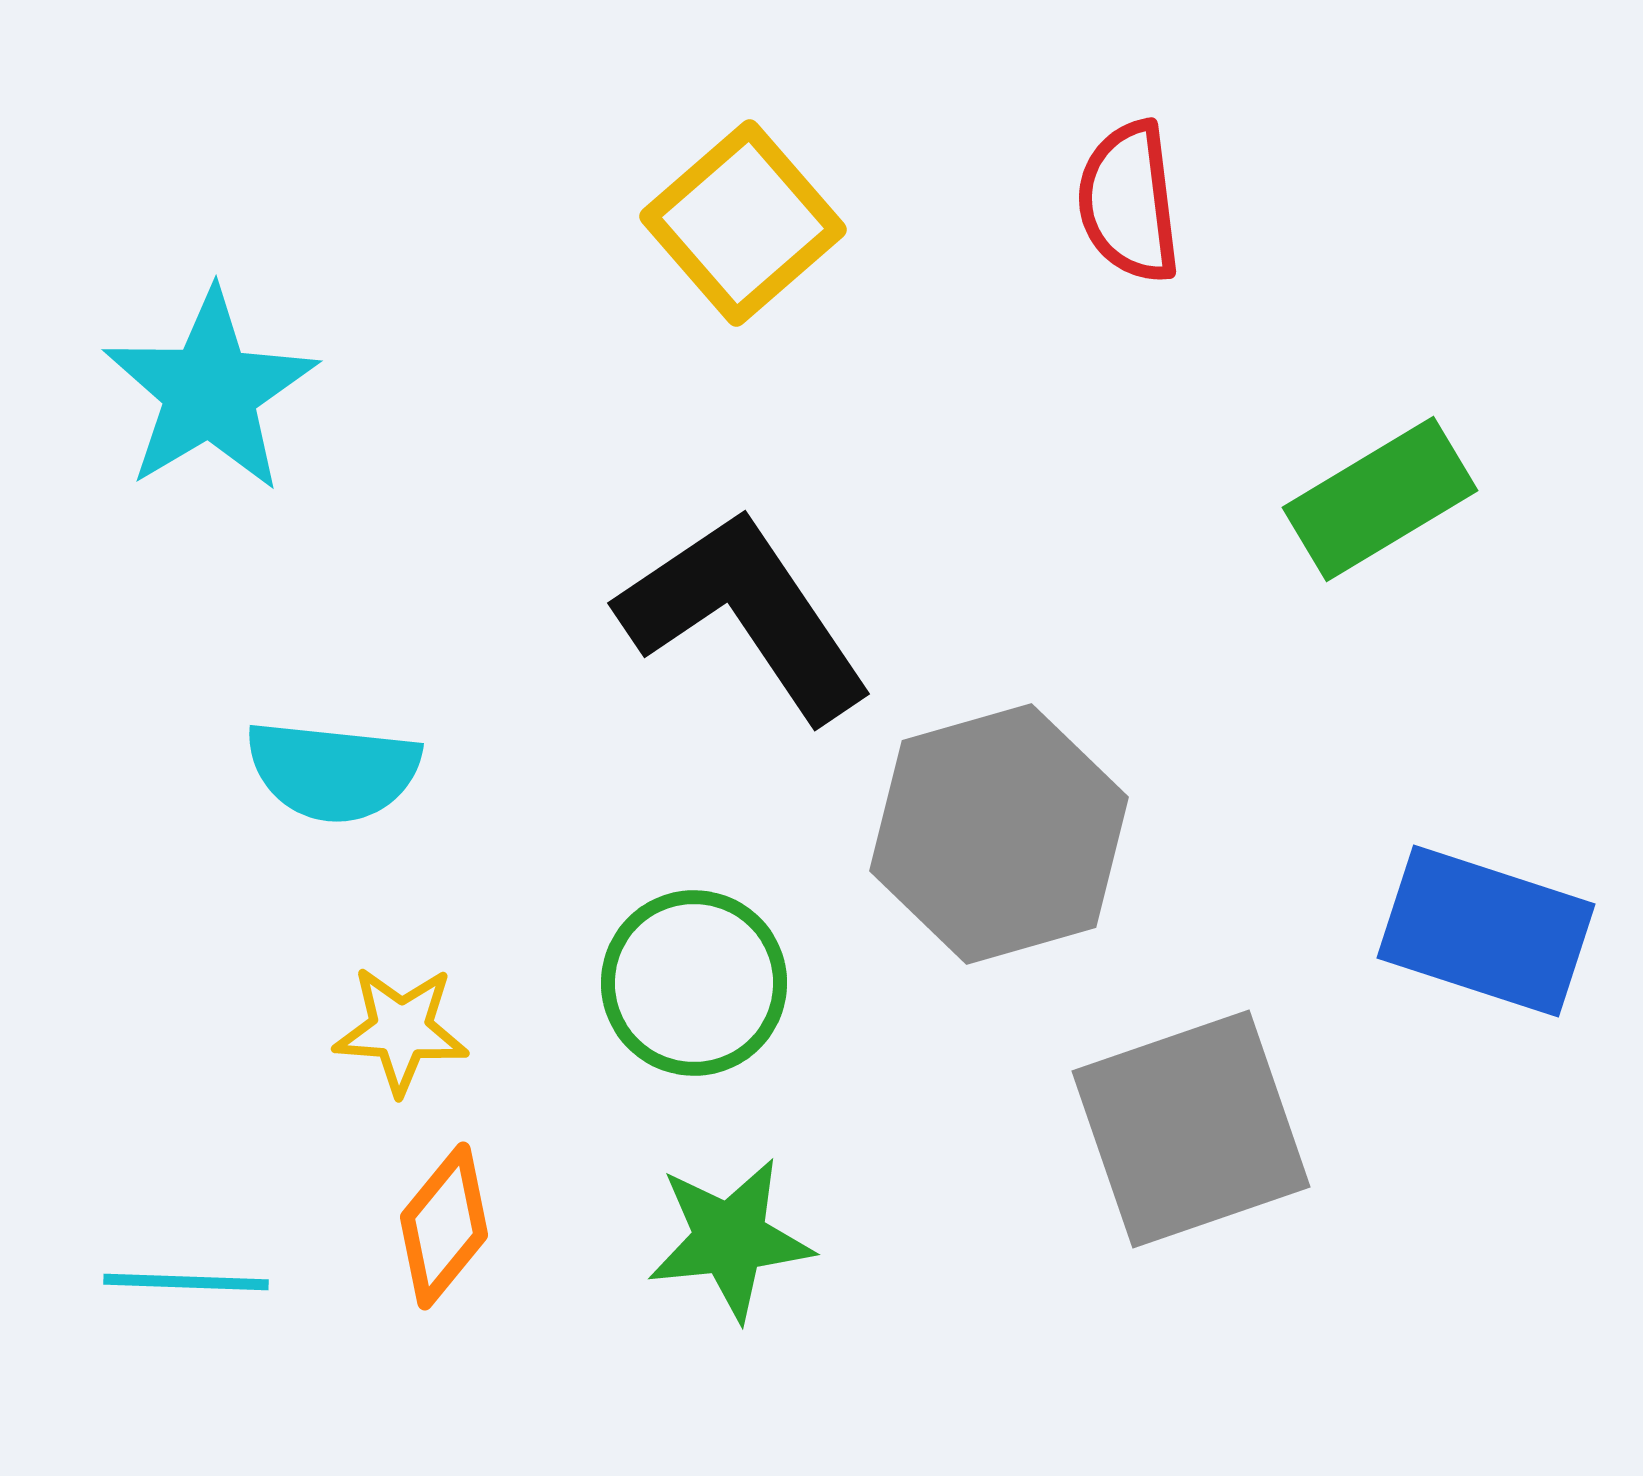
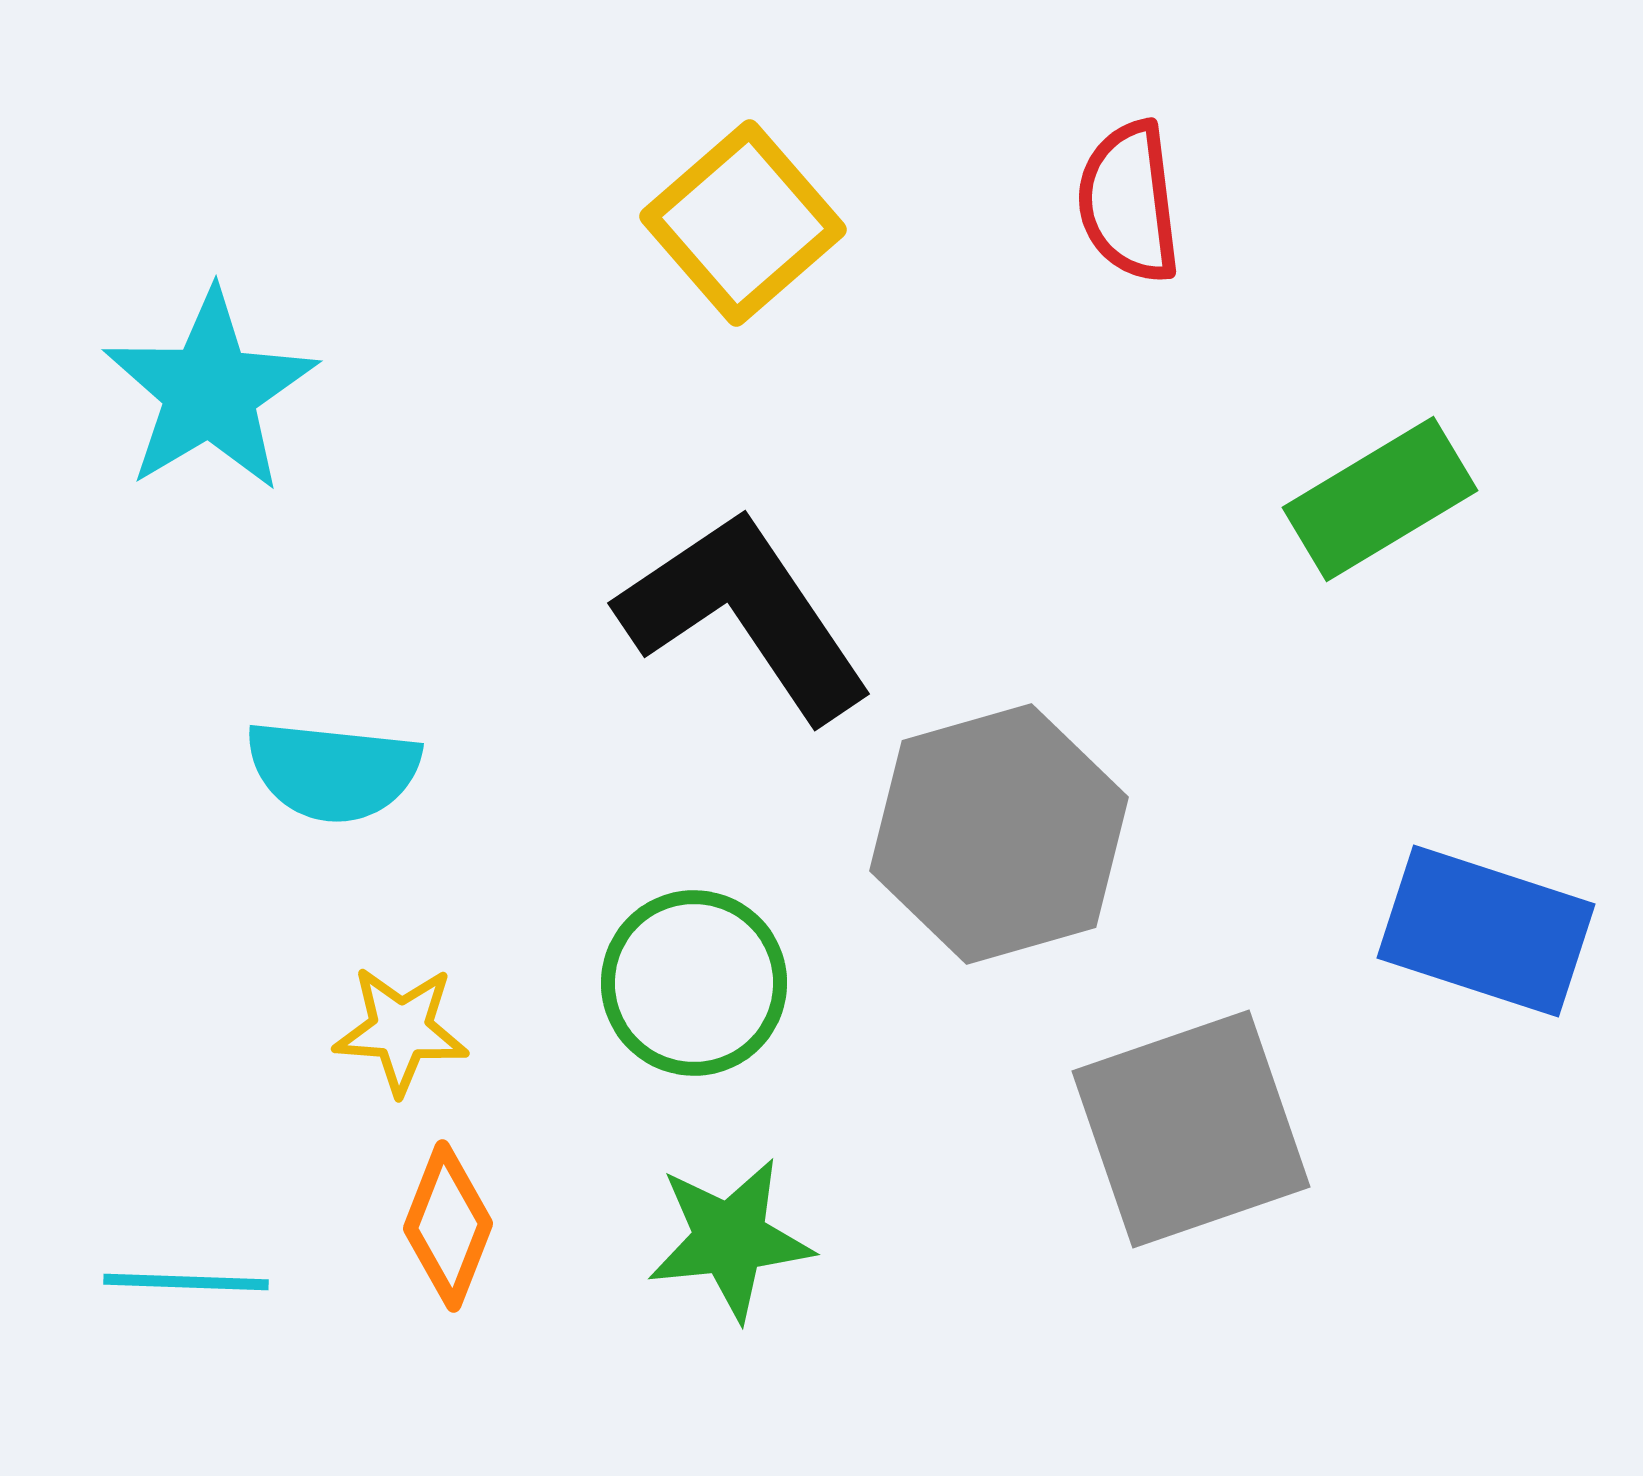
orange diamond: moved 4 px right; rotated 18 degrees counterclockwise
